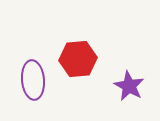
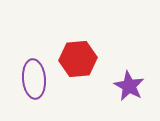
purple ellipse: moved 1 px right, 1 px up
